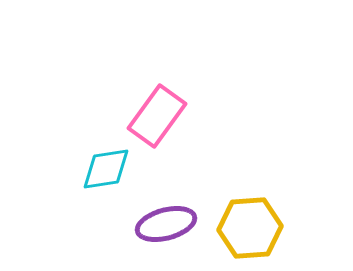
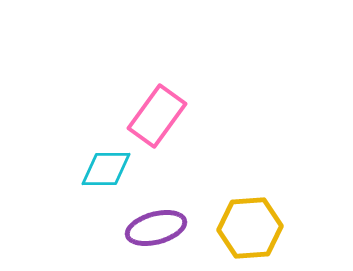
cyan diamond: rotated 8 degrees clockwise
purple ellipse: moved 10 px left, 4 px down
